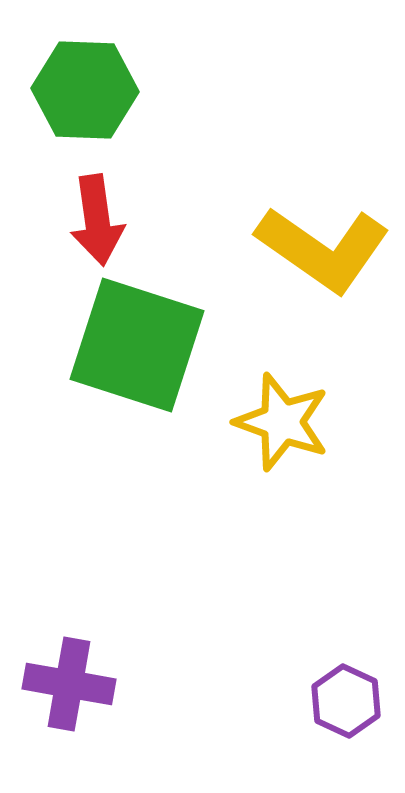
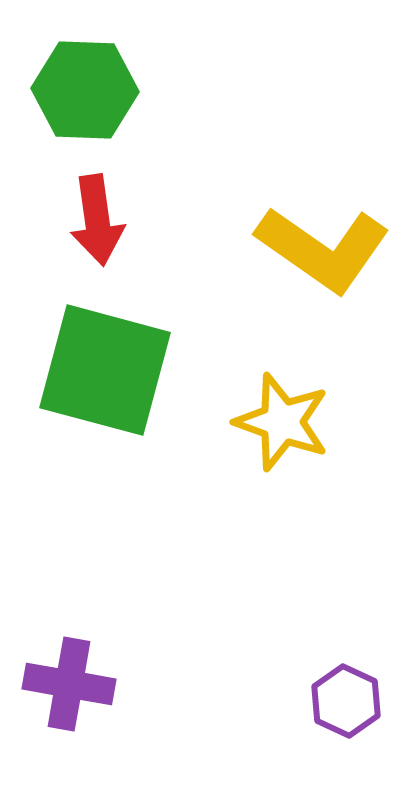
green square: moved 32 px left, 25 px down; rotated 3 degrees counterclockwise
